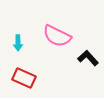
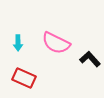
pink semicircle: moved 1 px left, 7 px down
black L-shape: moved 2 px right, 1 px down
